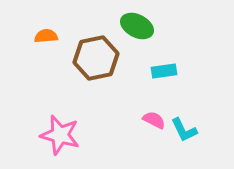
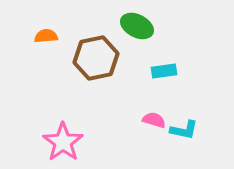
pink semicircle: rotated 10 degrees counterclockwise
cyan L-shape: rotated 52 degrees counterclockwise
pink star: moved 3 px right, 7 px down; rotated 21 degrees clockwise
